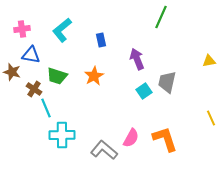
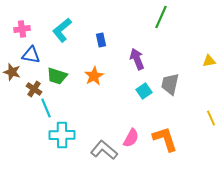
gray trapezoid: moved 3 px right, 2 px down
